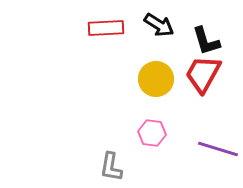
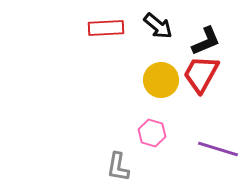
black arrow: moved 1 px left, 1 px down; rotated 8 degrees clockwise
black L-shape: rotated 96 degrees counterclockwise
red trapezoid: moved 2 px left
yellow circle: moved 5 px right, 1 px down
pink hexagon: rotated 8 degrees clockwise
gray L-shape: moved 7 px right
